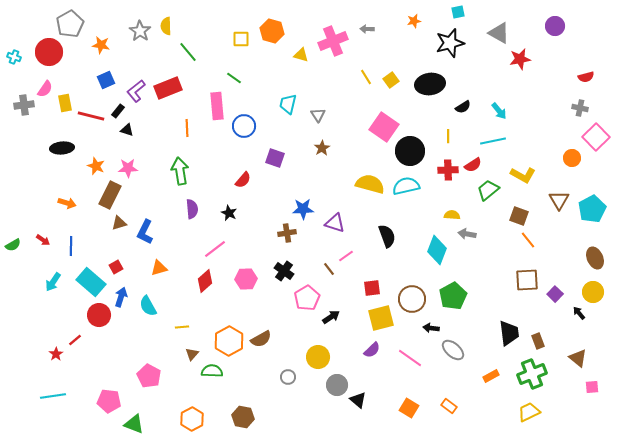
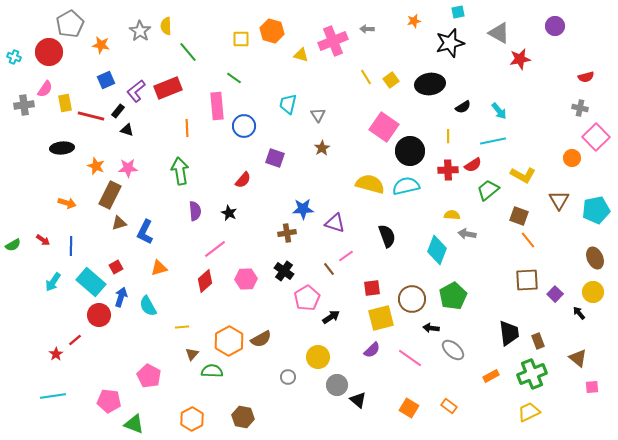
purple semicircle at (192, 209): moved 3 px right, 2 px down
cyan pentagon at (592, 209): moved 4 px right, 1 px down; rotated 16 degrees clockwise
